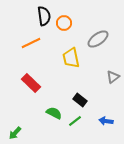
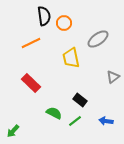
green arrow: moved 2 px left, 2 px up
